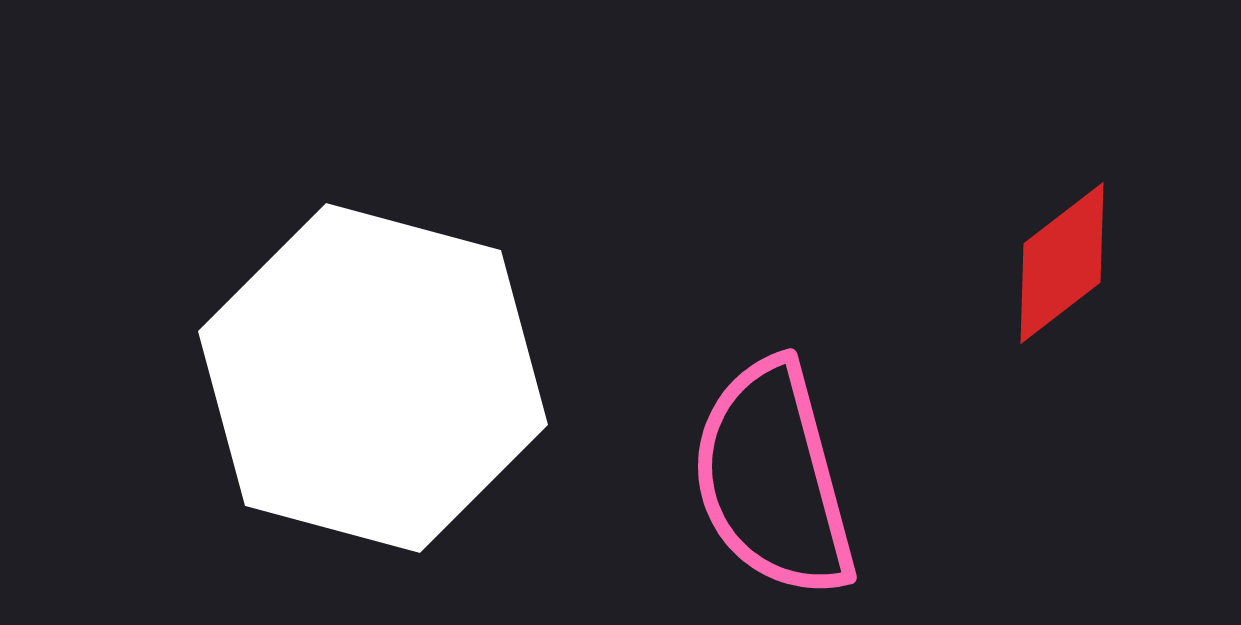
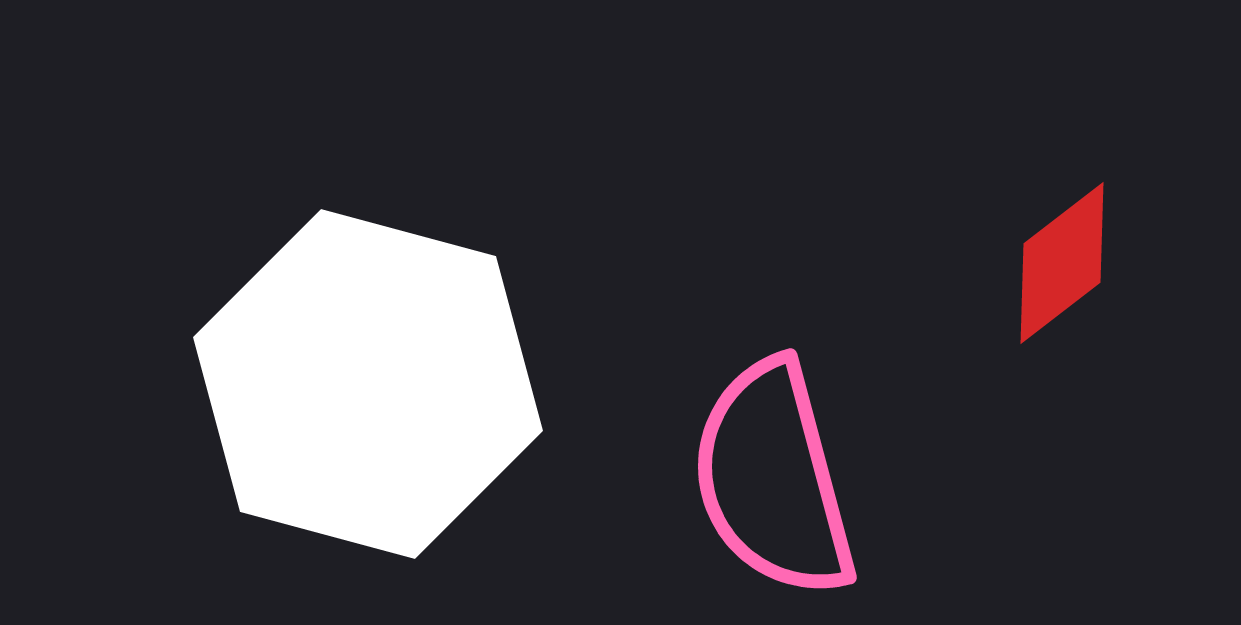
white hexagon: moved 5 px left, 6 px down
